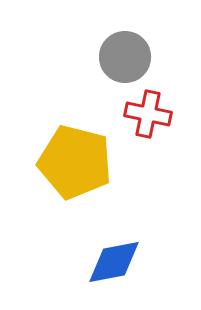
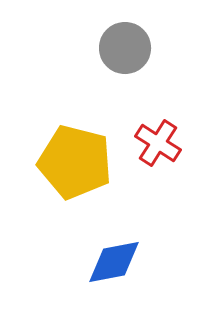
gray circle: moved 9 px up
red cross: moved 10 px right, 29 px down; rotated 21 degrees clockwise
